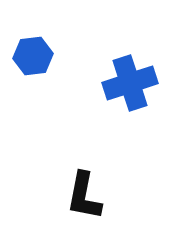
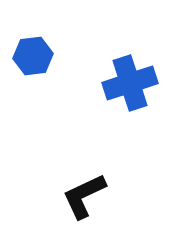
black L-shape: rotated 54 degrees clockwise
